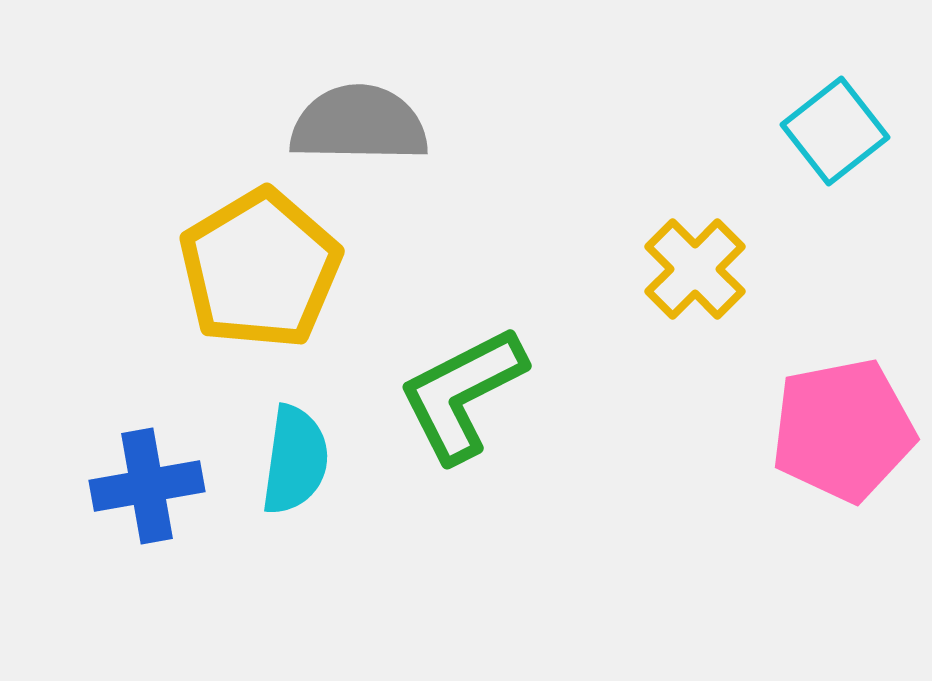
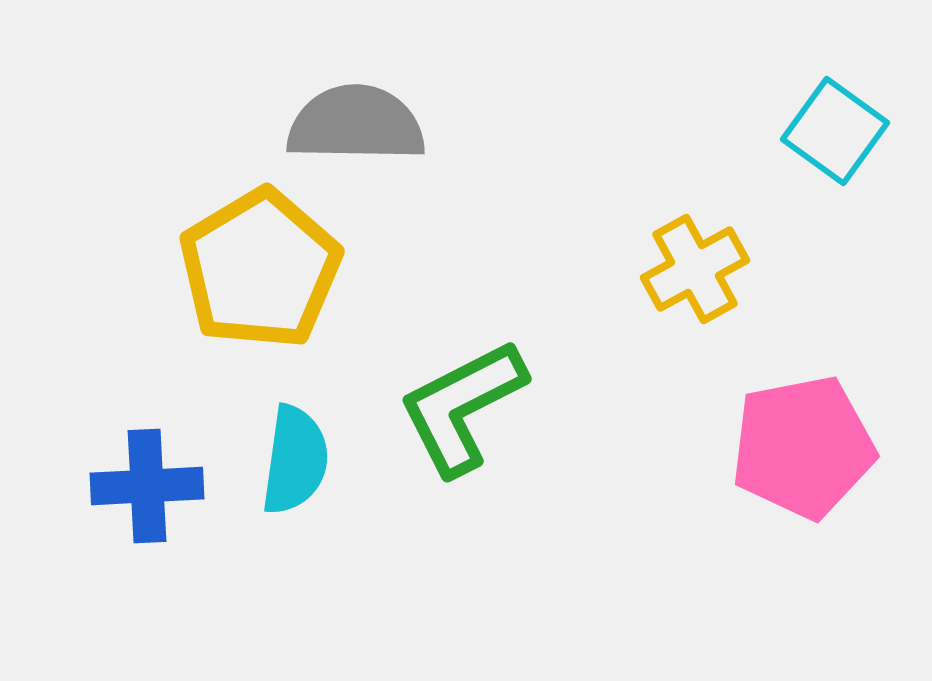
gray semicircle: moved 3 px left
cyan square: rotated 16 degrees counterclockwise
yellow cross: rotated 16 degrees clockwise
green L-shape: moved 13 px down
pink pentagon: moved 40 px left, 17 px down
blue cross: rotated 7 degrees clockwise
